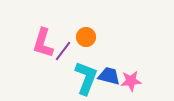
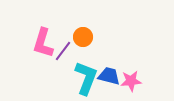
orange circle: moved 3 px left
